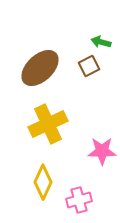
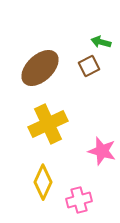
pink star: rotated 16 degrees clockwise
